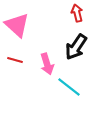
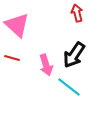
black arrow: moved 2 px left, 8 px down
red line: moved 3 px left, 2 px up
pink arrow: moved 1 px left, 1 px down
